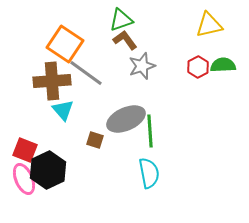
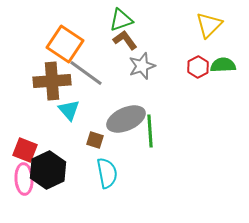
yellow triangle: rotated 32 degrees counterclockwise
cyan triangle: moved 6 px right
cyan semicircle: moved 42 px left
pink ellipse: rotated 20 degrees clockwise
